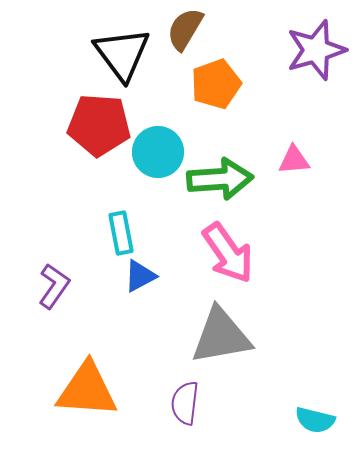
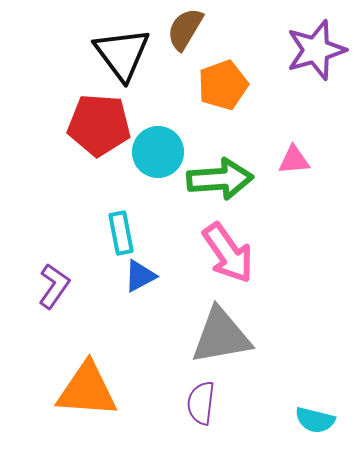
orange pentagon: moved 7 px right, 1 px down
purple semicircle: moved 16 px right
